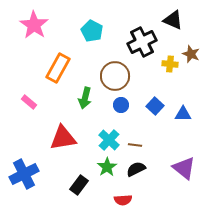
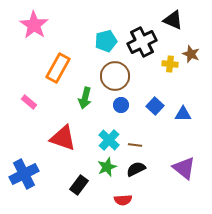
cyan pentagon: moved 14 px right, 10 px down; rotated 30 degrees clockwise
red triangle: rotated 28 degrees clockwise
green star: rotated 12 degrees clockwise
